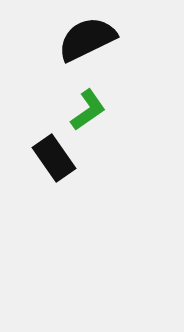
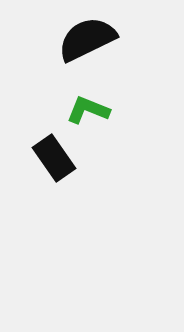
green L-shape: rotated 123 degrees counterclockwise
